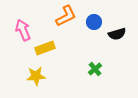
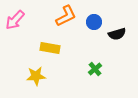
pink arrow: moved 8 px left, 10 px up; rotated 115 degrees counterclockwise
yellow rectangle: moved 5 px right; rotated 30 degrees clockwise
